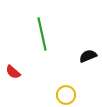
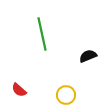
red semicircle: moved 6 px right, 18 px down
